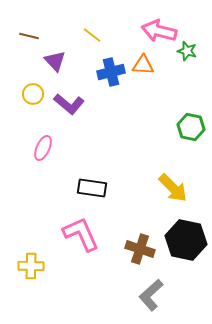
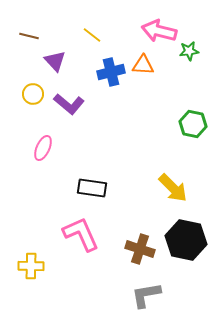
green star: moved 2 px right; rotated 24 degrees counterclockwise
green hexagon: moved 2 px right, 3 px up
gray L-shape: moved 5 px left; rotated 32 degrees clockwise
